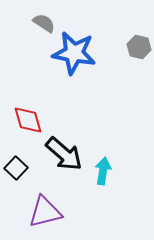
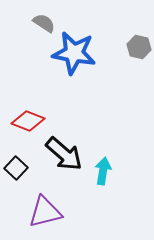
red diamond: moved 1 px down; rotated 52 degrees counterclockwise
